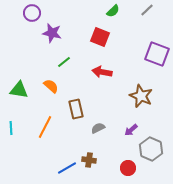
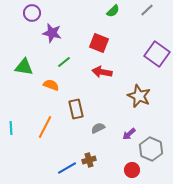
red square: moved 1 px left, 6 px down
purple square: rotated 15 degrees clockwise
orange semicircle: moved 1 px up; rotated 21 degrees counterclockwise
green triangle: moved 5 px right, 23 px up
brown star: moved 2 px left
purple arrow: moved 2 px left, 4 px down
brown cross: rotated 24 degrees counterclockwise
red circle: moved 4 px right, 2 px down
